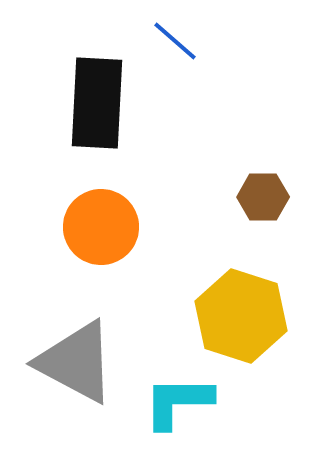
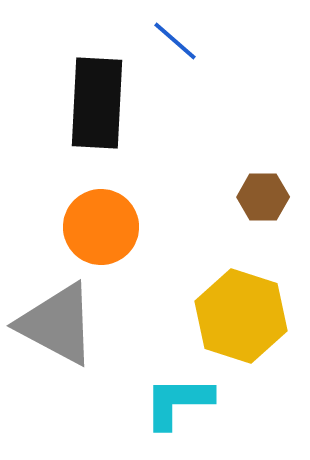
gray triangle: moved 19 px left, 38 px up
